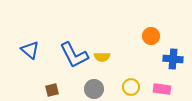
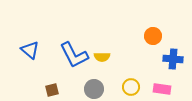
orange circle: moved 2 px right
